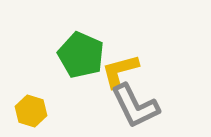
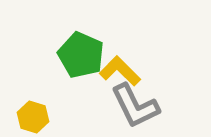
yellow L-shape: rotated 60 degrees clockwise
yellow hexagon: moved 2 px right, 6 px down
